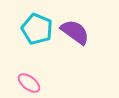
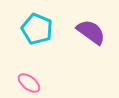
purple semicircle: moved 16 px right
